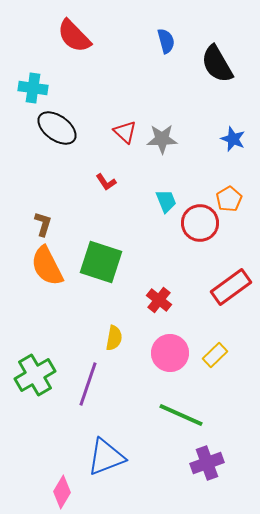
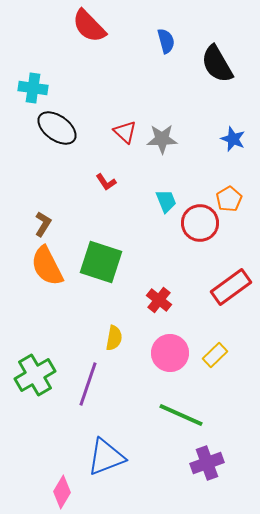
red semicircle: moved 15 px right, 10 px up
brown L-shape: rotated 15 degrees clockwise
